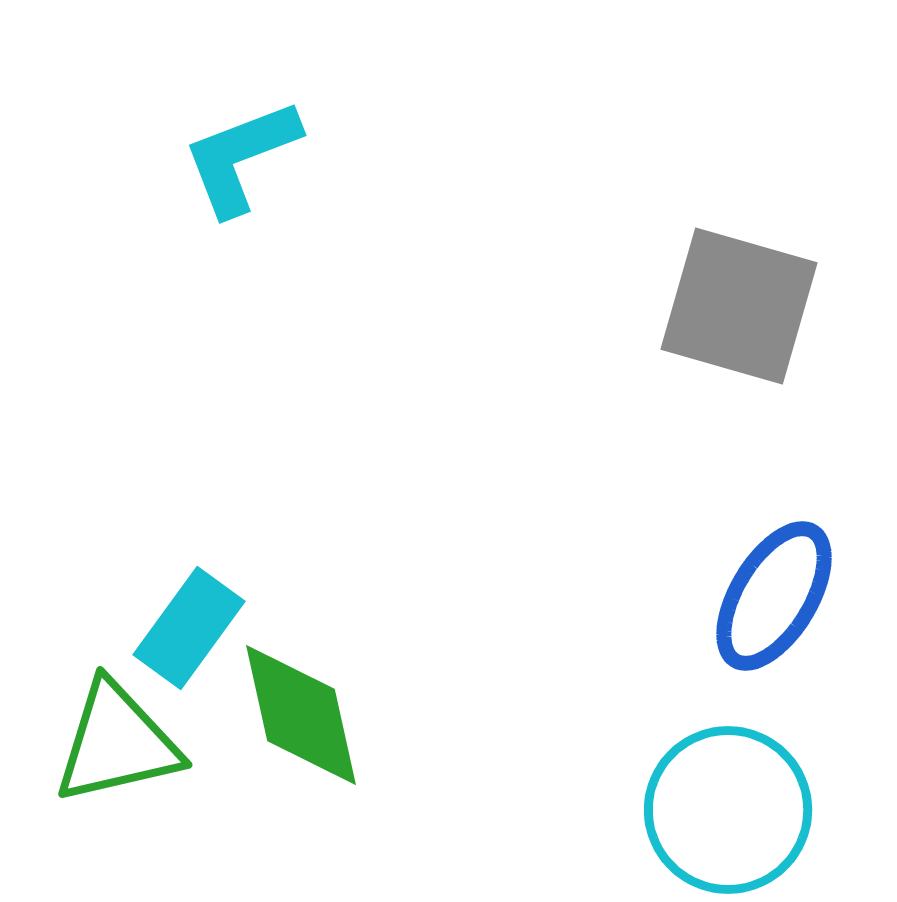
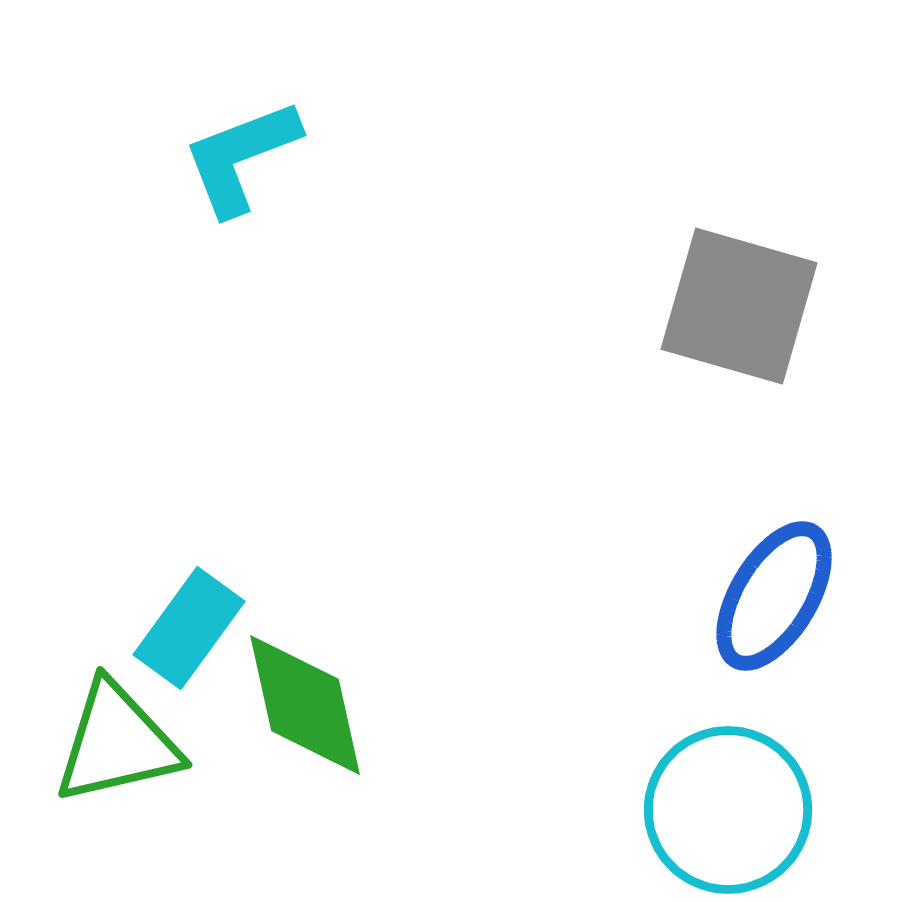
green diamond: moved 4 px right, 10 px up
